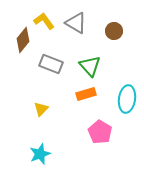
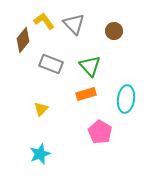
gray triangle: moved 2 px left, 1 px down; rotated 15 degrees clockwise
cyan ellipse: moved 1 px left
